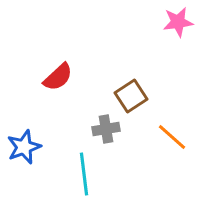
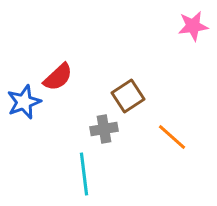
pink star: moved 15 px right, 4 px down
brown square: moved 3 px left
gray cross: moved 2 px left
blue star: moved 45 px up
